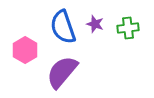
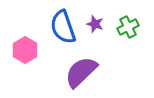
green cross: moved 1 px up; rotated 20 degrees counterclockwise
purple semicircle: moved 19 px right; rotated 6 degrees clockwise
